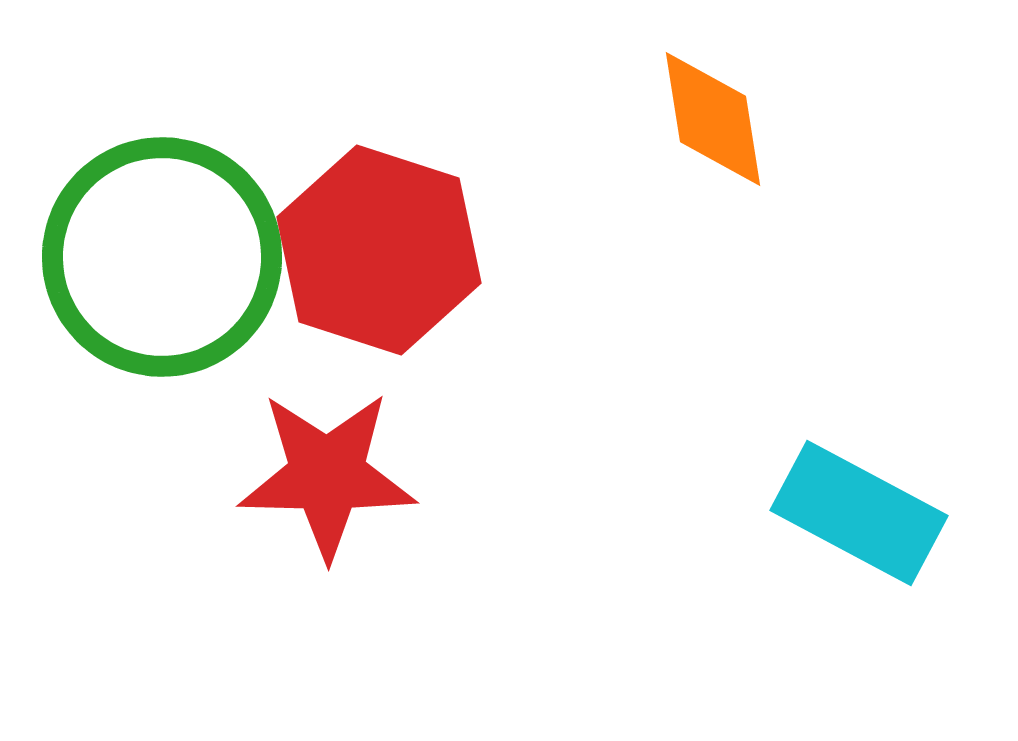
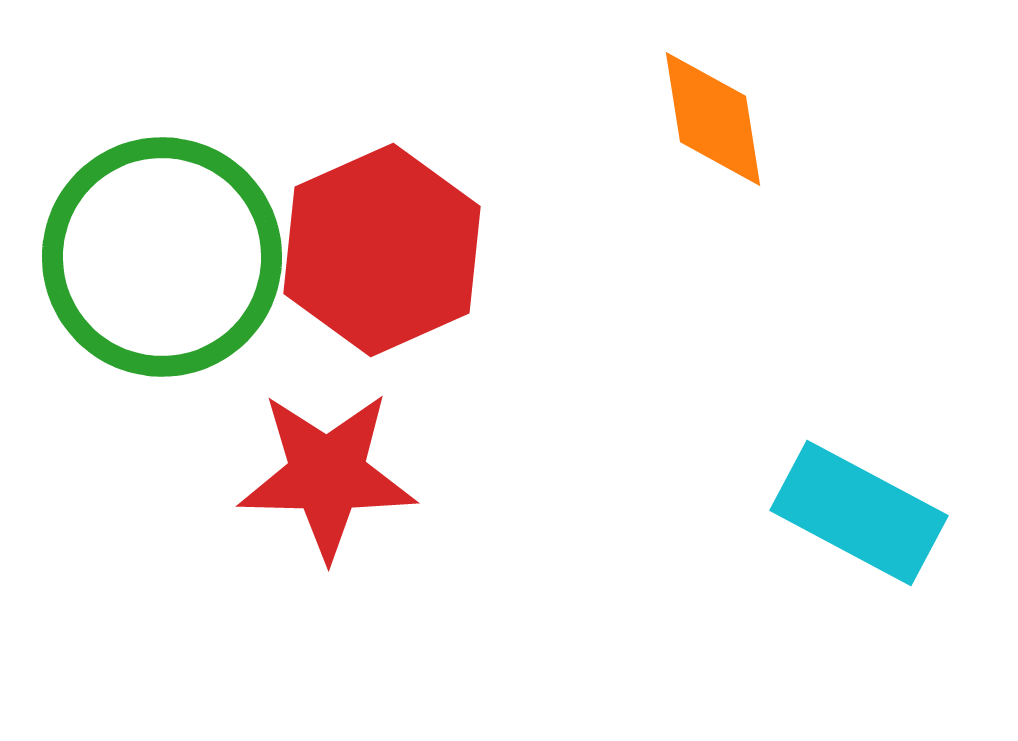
red hexagon: moved 3 px right; rotated 18 degrees clockwise
